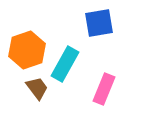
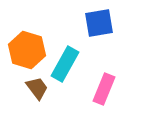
orange hexagon: rotated 24 degrees counterclockwise
